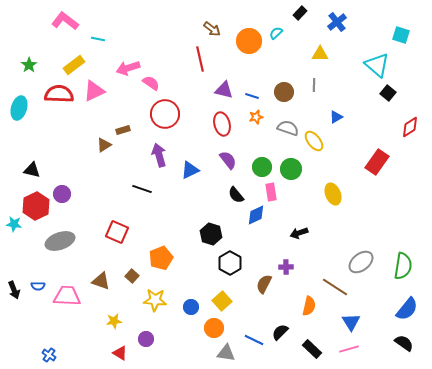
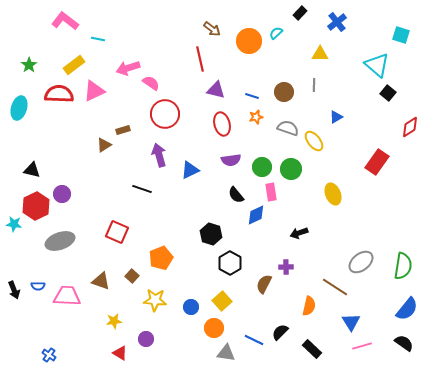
purple triangle at (224, 90): moved 8 px left
purple semicircle at (228, 160): moved 3 px right; rotated 120 degrees clockwise
pink line at (349, 349): moved 13 px right, 3 px up
